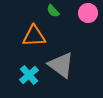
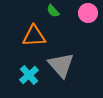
gray triangle: rotated 12 degrees clockwise
